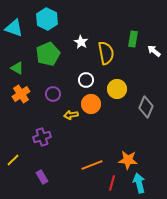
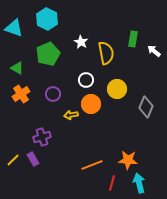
purple rectangle: moved 9 px left, 18 px up
